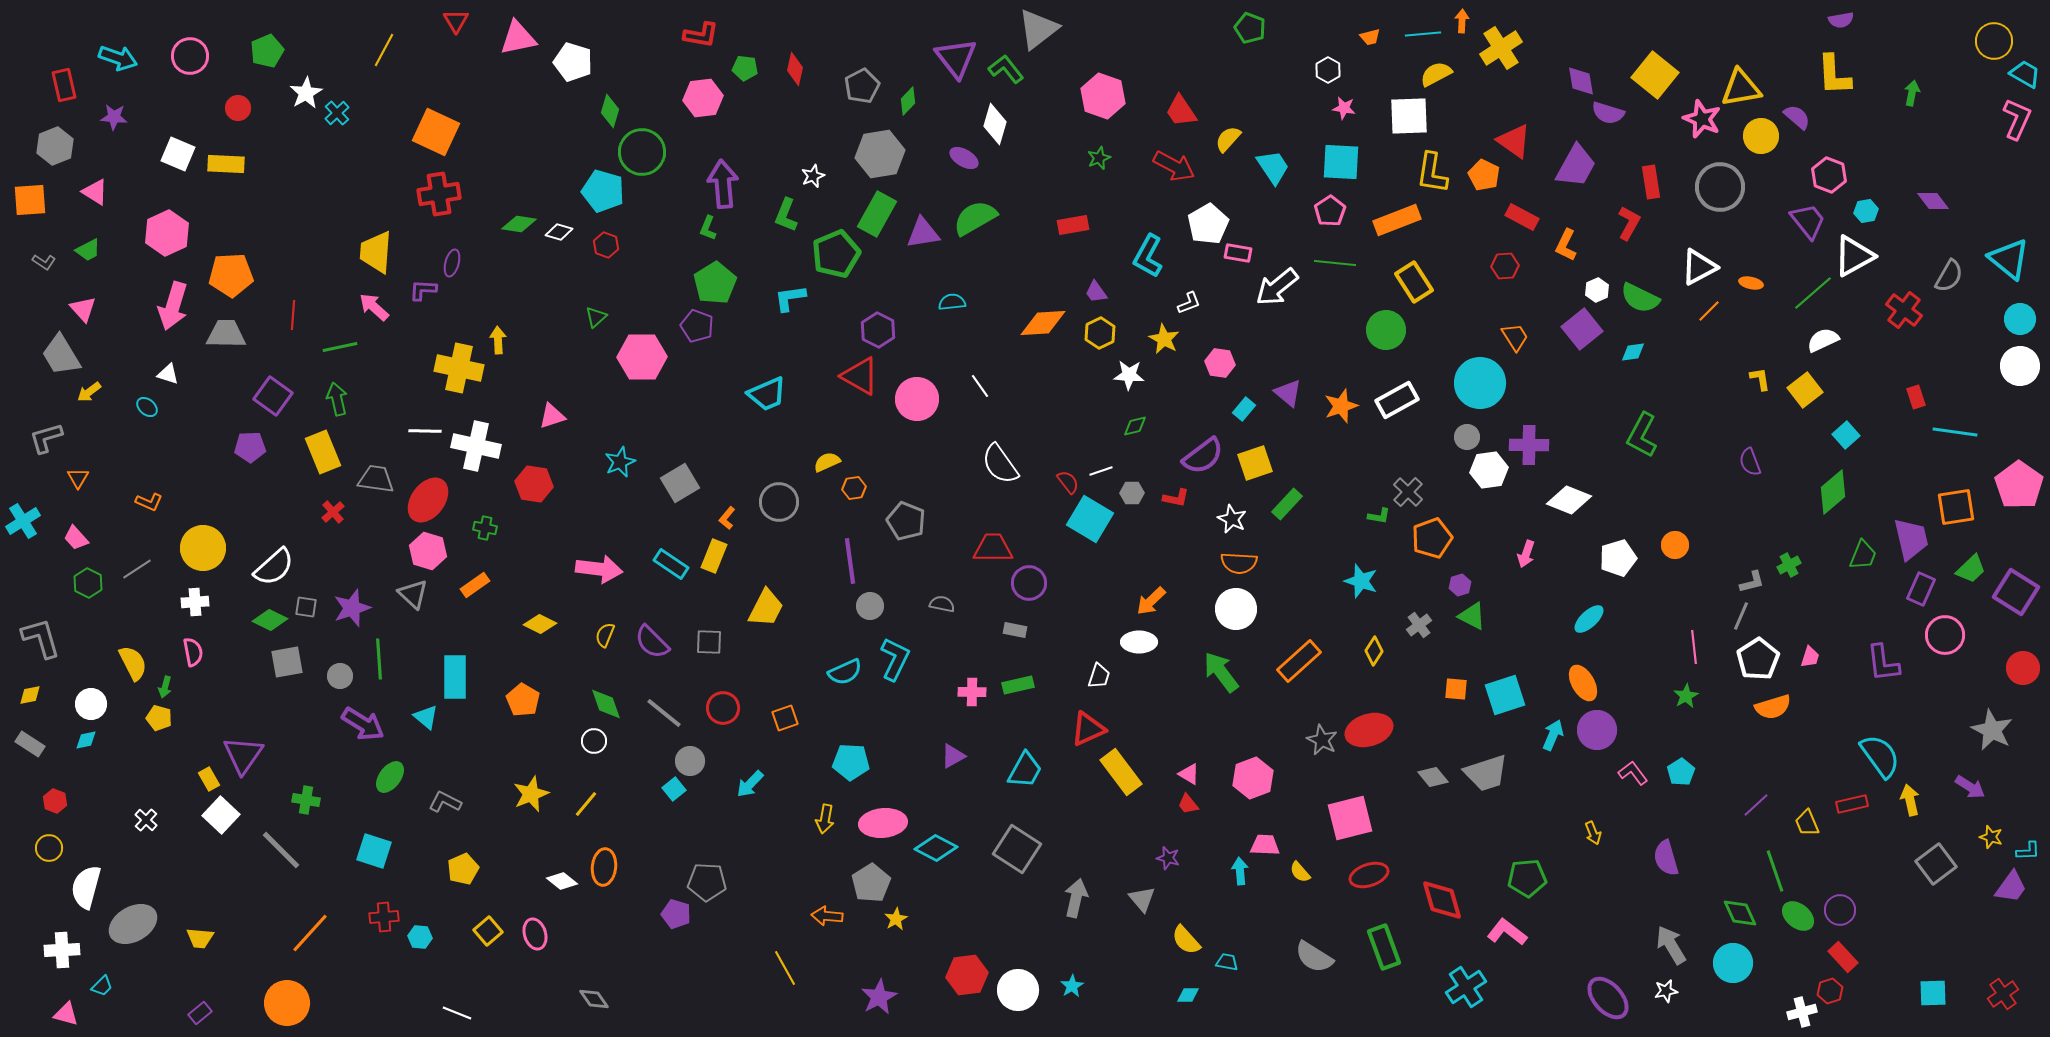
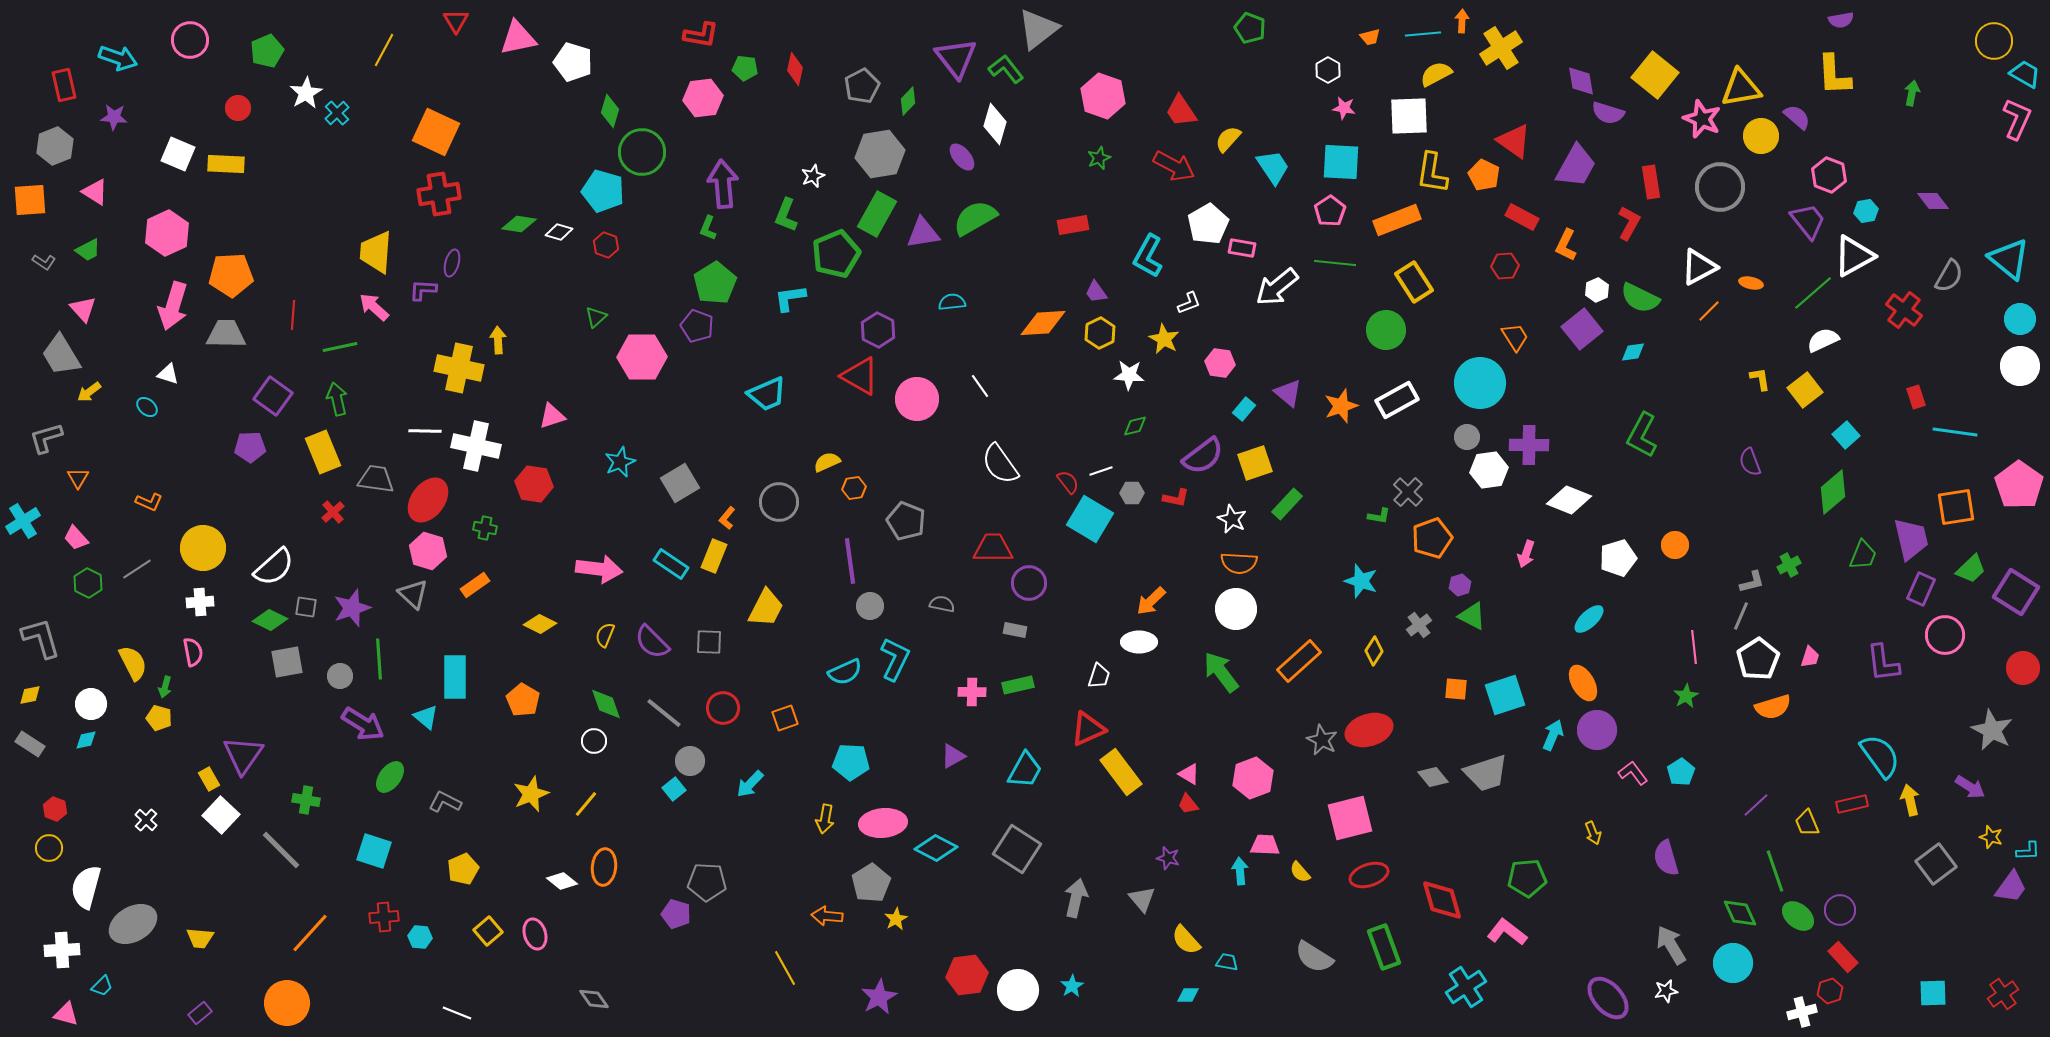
pink circle at (190, 56): moved 16 px up
purple ellipse at (964, 158): moved 2 px left, 1 px up; rotated 20 degrees clockwise
pink rectangle at (1238, 253): moved 4 px right, 5 px up
white cross at (195, 602): moved 5 px right
red hexagon at (55, 801): moved 8 px down
